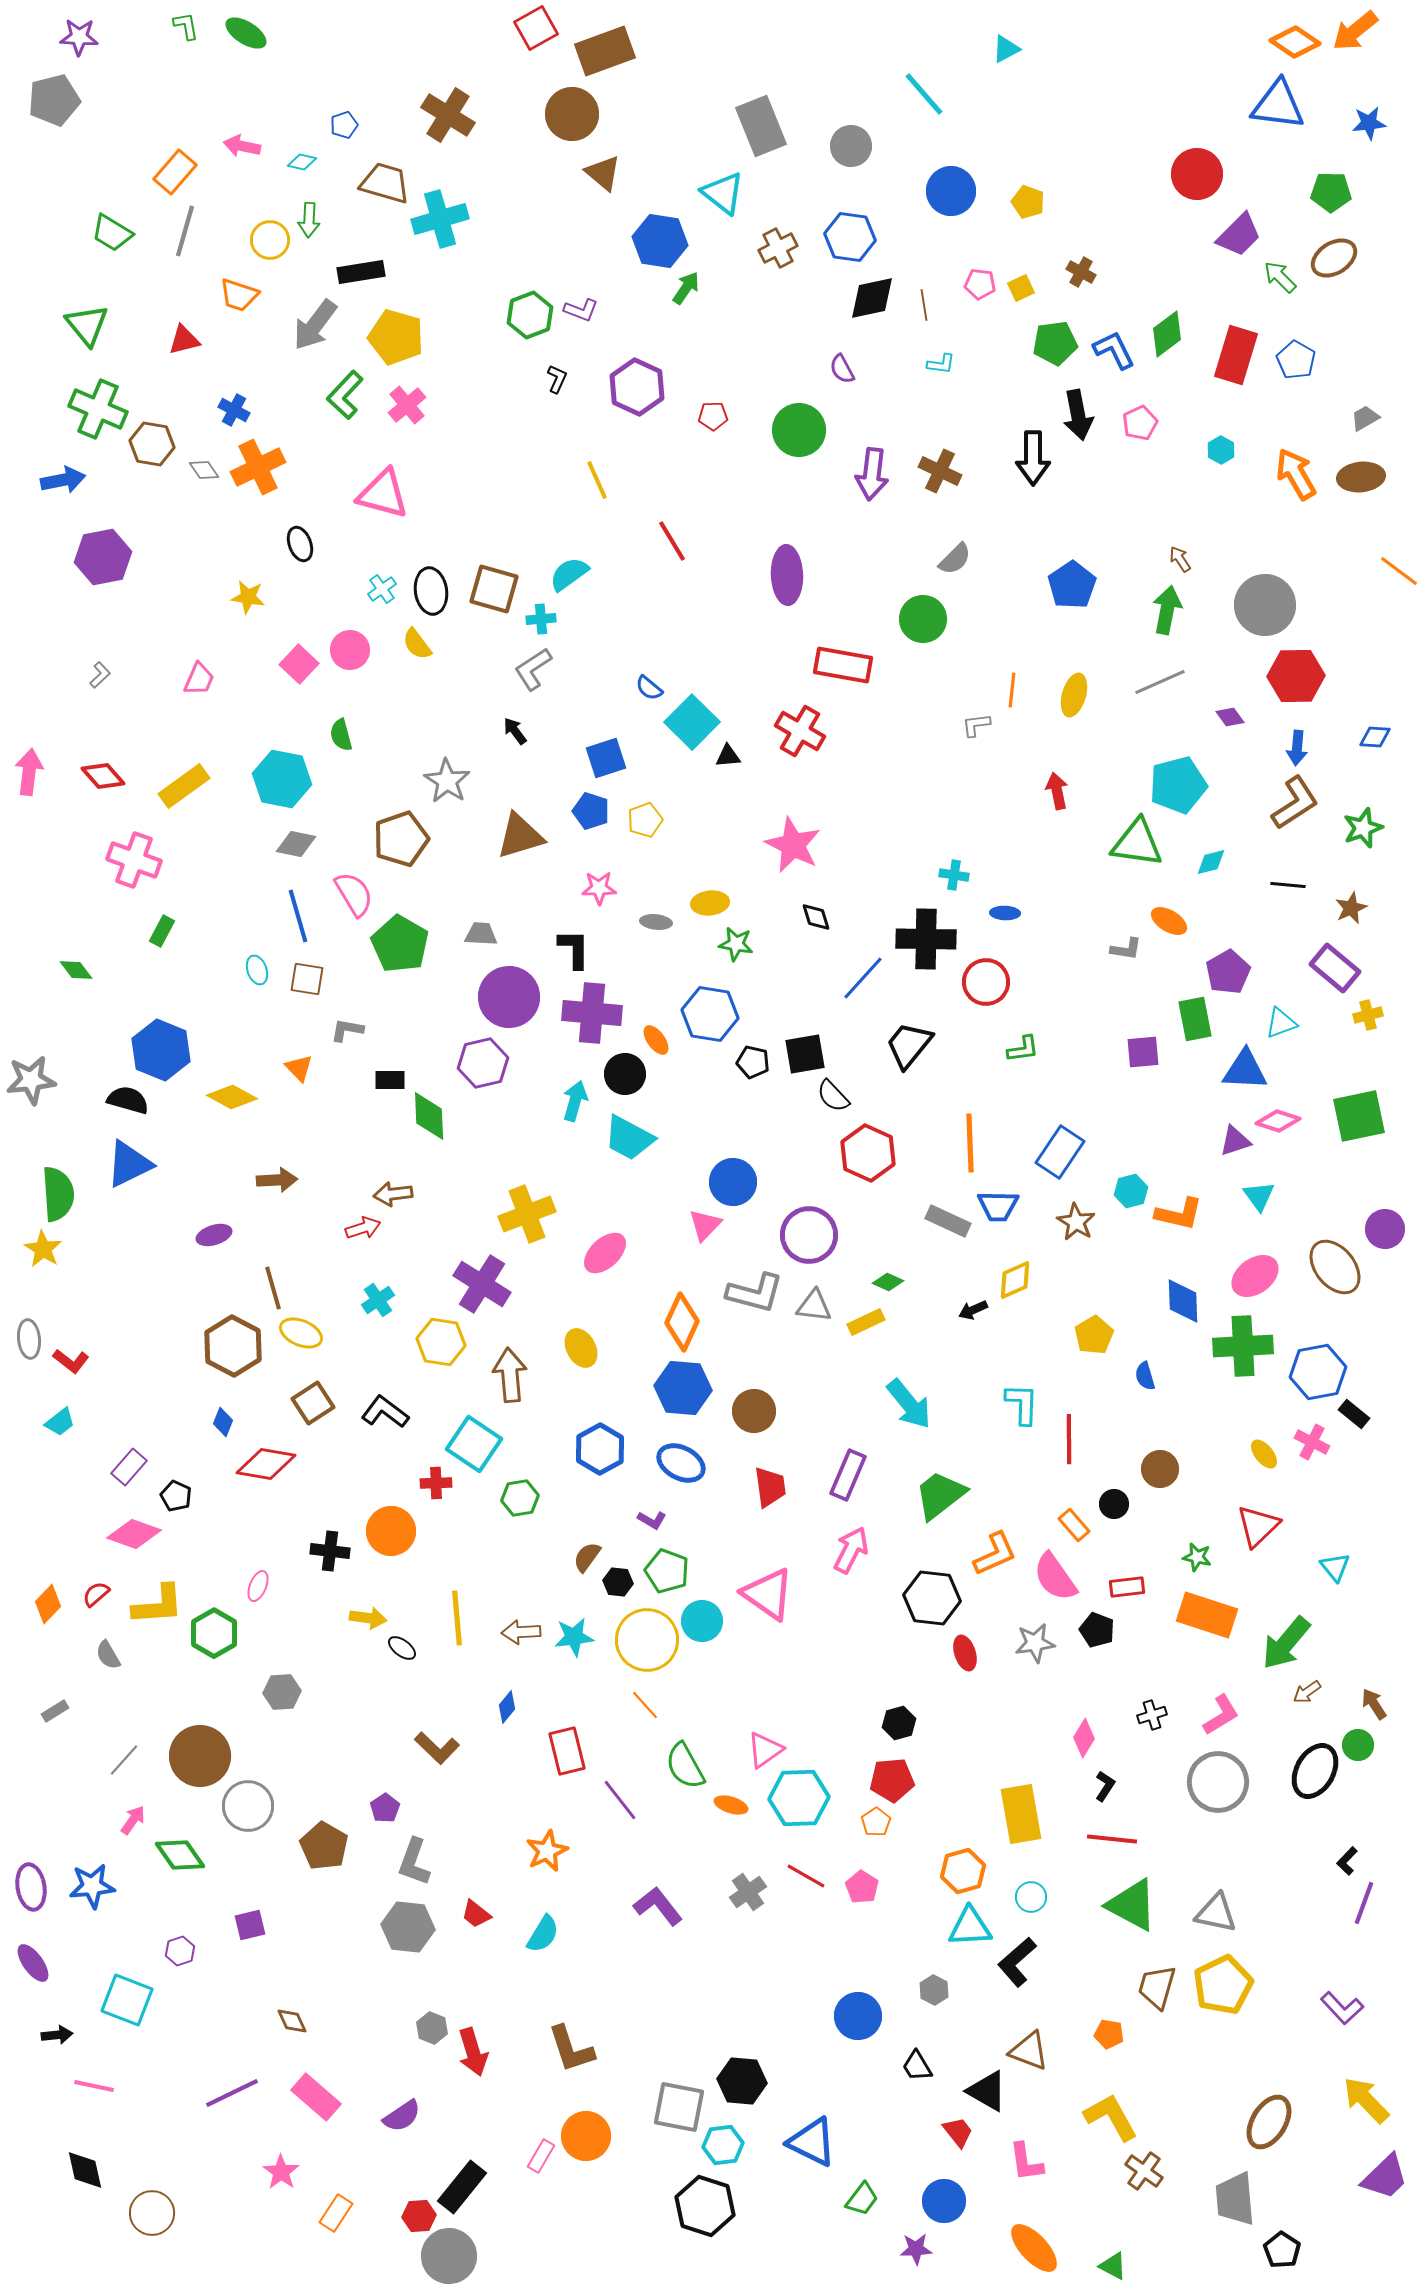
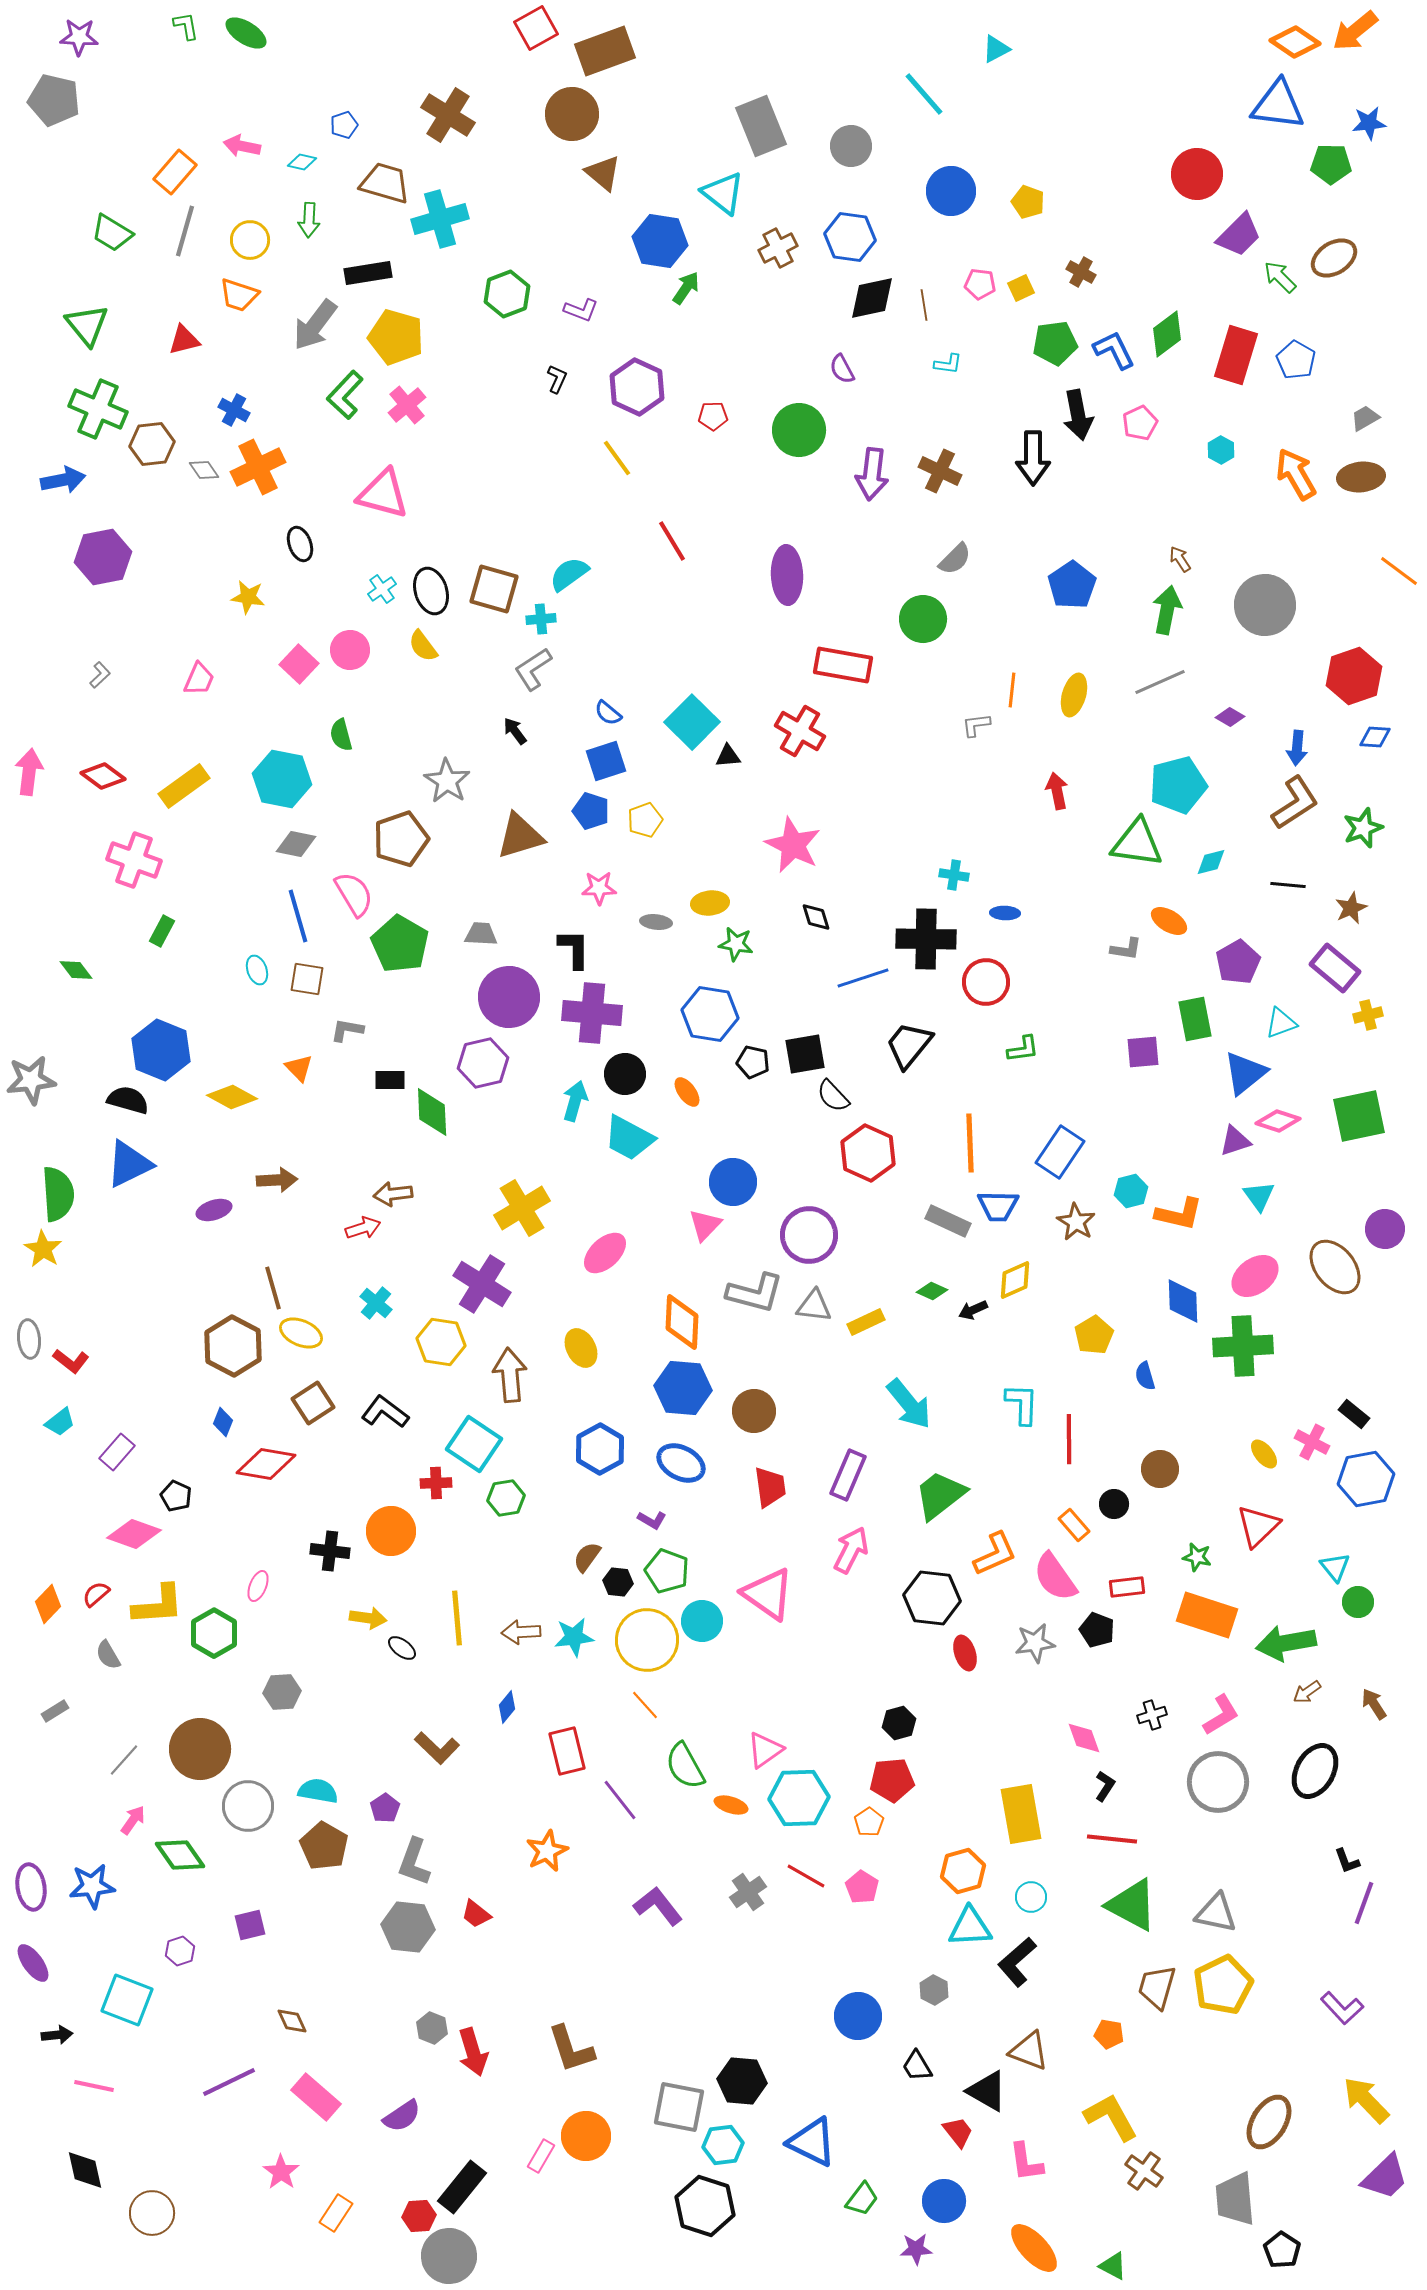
cyan triangle at (1006, 49): moved 10 px left
gray pentagon at (54, 100): rotated 27 degrees clockwise
green pentagon at (1331, 192): moved 28 px up
yellow circle at (270, 240): moved 20 px left
black rectangle at (361, 272): moved 7 px right, 1 px down
green hexagon at (530, 315): moved 23 px left, 21 px up
cyan L-shape at (941, 364): moved 7 px right
brown hexagon at (152, 444): rotated 15 degrees counterclockwise
yellow line at (597, 480): moved 20 px right, 22 px up; rotated 12 degrees counterclockwise
black ellipse at (431, 591): rotated 9 degrees counterclockwise
yellow semicircle at (417, 644): moved 6 px right, 2 px down
red hexagon at (1296, 676): moved 58 px right; rotated 18 degrees counterclockwise
blue semicircle at (649, 688): moved 41 px left, 25 px down
purple diamond at (1230, 717): rotated 24 degrees counterclockwise
blue square at (606, 758): moved 3 px down
red diamond at (103, 776): rotated 12 degrees counterclockwise
purple pentagon at (1228, 972): moved 10 px right, 10 px up
blue line at (863, 978): rotated 30 degrees clockwise
orange ellipse at (656, 1040): moved 31 px right, 52 px down
blue triangle at (1245, 1070): moved 3 px down; rotated 42 degrees counterclockwise
green diamond at (429, 1116): moved 3 px right, 4 px up
yellow cross at (527, 1214): moved 5 px left, 6 px up; rotated 10 degrees counterclockwise
purple ellipse at (214, 1235): moved 25 px up
green diamond at (888, 1282): moved 44 px right, 9 px down
cyan cross at (378, 1300): moved 2 px left, 3 px down; rotated 16 degrees counterclockwise
orange diamond at (682, 1322): rotated 22 degrees counterclockwise
blue hexagon at (1318, 1372): moved 48 px right, 107 px down
purple rectangle at (129, 1467): moved 12 px left, 15 px up
green hexagon at (520, 1498): moved 14 px left
green arrow at (1286, 1643): rotated 40 degrees clockwise
pink diamond at (1084, 1738): rotated 51 degrees counterclockwise
green circle at (1358, 1745): moved 143 px up
brown circle at (200, 1756): moved 7 px up
orange pentagon at (876, 1822): moved 7 px left
black L-shape at (1347, 1861): rotated 64 degrees counterclockwise
cyan semicircle at (543, 1934): moved 225 px left, 143 px up; rotated 111 degrees counterclockwise
purple line at (232, 2093): moved 3 px left, 11 px up
